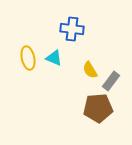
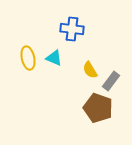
brown pentagon: rotated 24 degrees clockwise
